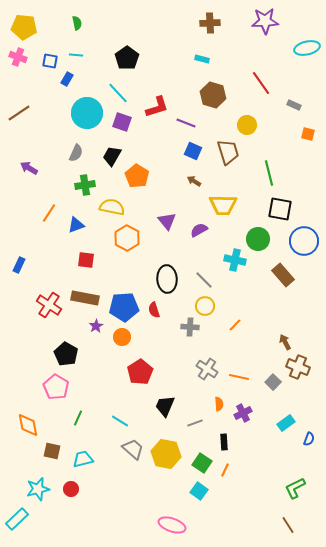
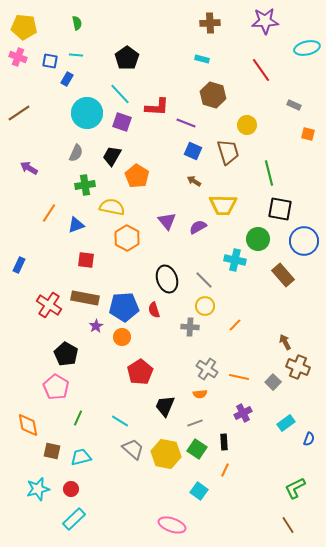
red line at (261, 83): moved 13 px up
cyan line at (118, 93): moved 2 px right, 1 px down
red L-shape at (157, 107): rotated 20 degrees clockwise
purple semicircle at (199, 230): moved 1 px left, 3 px up
black ellipse at (167, 279): rotated 16 degrees counterclockwise
orange semicircle at (219, 404): moved 19 px left, 10 px up; rotated 88 degrees clockwise
cyan trapezoid at (83, 459): moved 2 px left, 2 px up
green square at (202, 463): moved 5 px left, 14 px up
cyan rectangle at (17, 519): moved 57 px right
